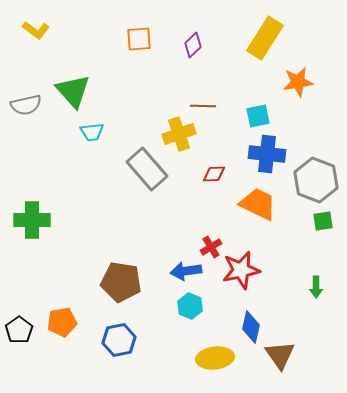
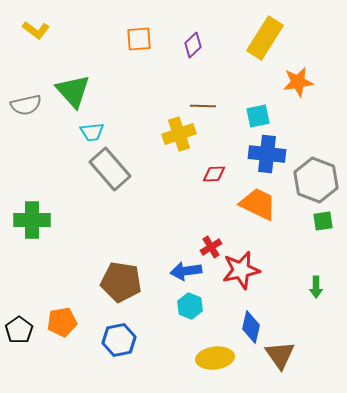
gray rectangle: moved 37 px left
